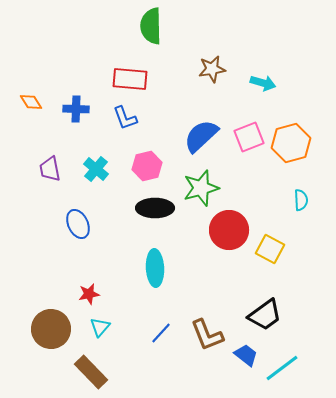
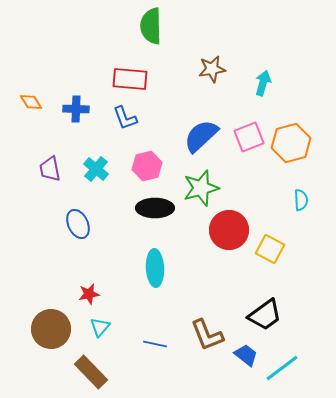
cyan arrow: rotated 90 degrees counterclockwise
blue line: moved 6 px left, 11 px down; rotated 60 degrees clockwise
